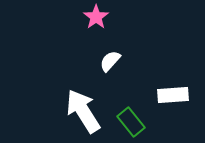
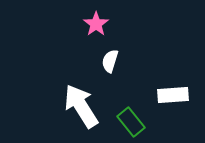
pink star: moved 7 px down
white semicircle: rotated 25 degrees counterclockwise
white arrow: moved 2 px left, 5 px up
